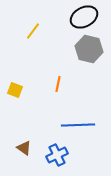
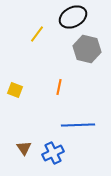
black ellipse: moved 11 px left
yellow line: moved 4 px right, 3 px down
gray hexagon: moved 2 px left
orange line: moved 1 px right, 3 px down
brown triangle: rotated 21 degrees clockwise
blue cross: moved 4 px left, 2 px up
